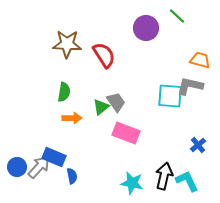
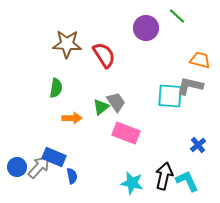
green semicircle: moved 8 px left, 4 px up
